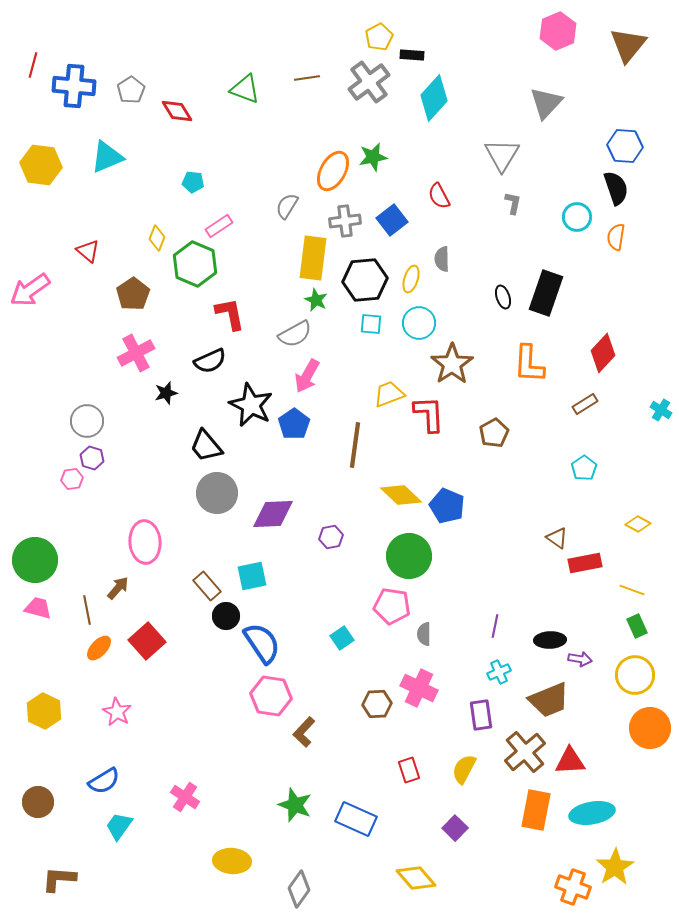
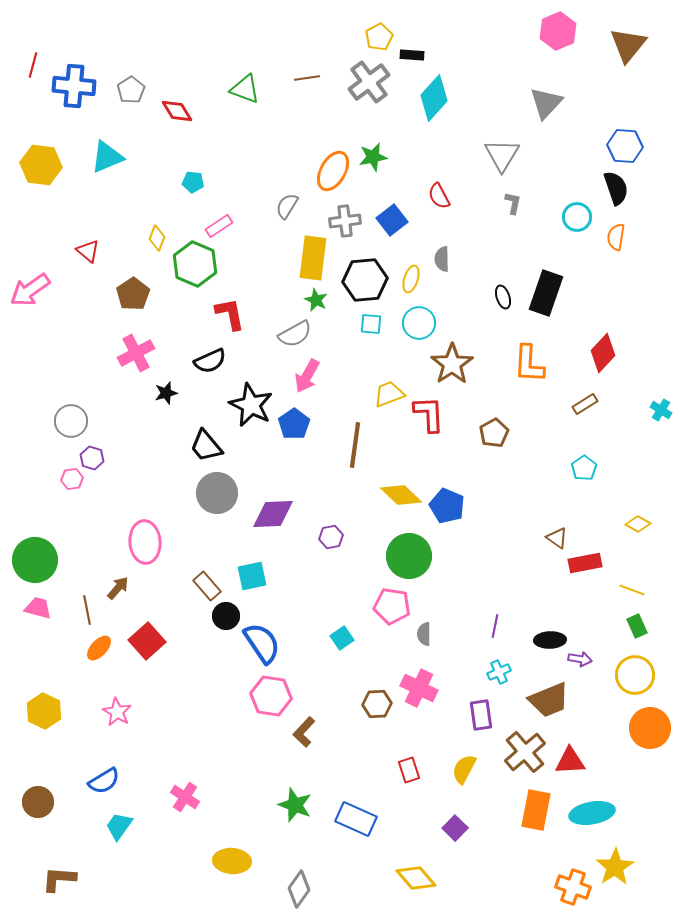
gray circle at (87, 421): moved 16 px left
